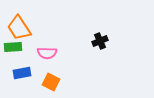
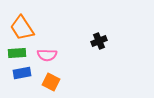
orange trapezoid: moved 3 px right
black cross: moved 1 px left
green rectangle: moved 4 px right, 6 px down
pink semicircle: moved 2 px down
